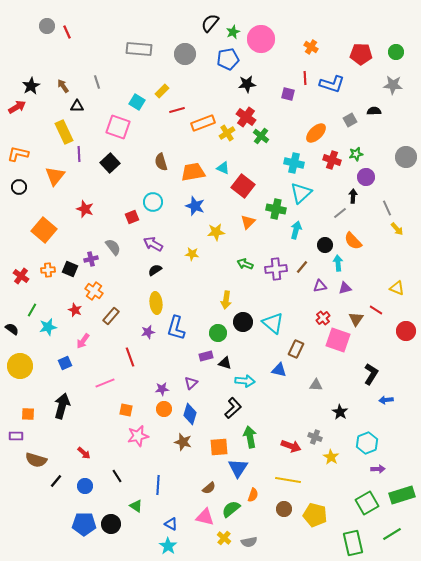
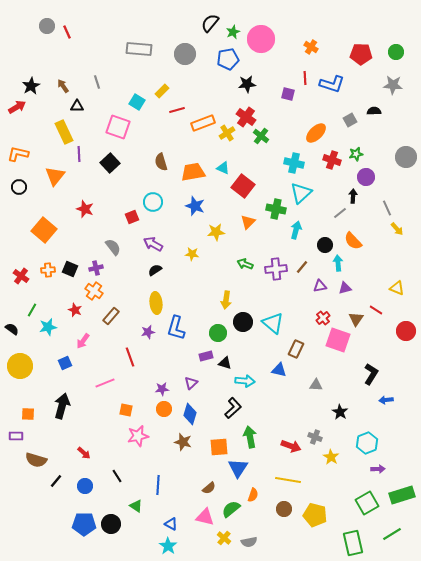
purple cross at (91, 259): moved 5 px right, 9 px down
